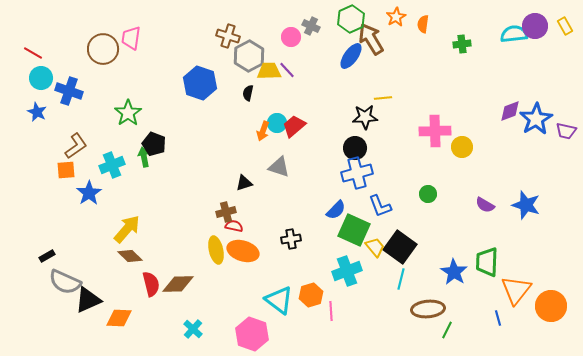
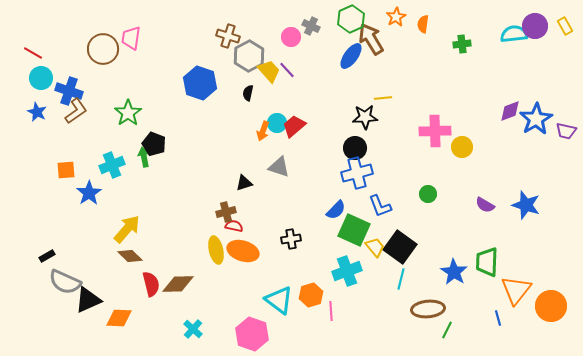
yellow trapezoid at (269, 71): rotated 50 degrees clockwise
brown L-shape at (76, 146): moved 35 px up
